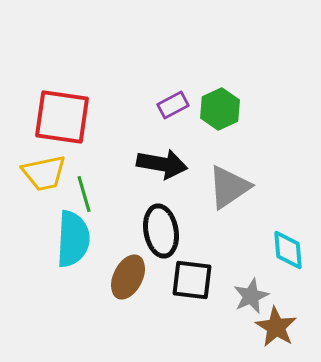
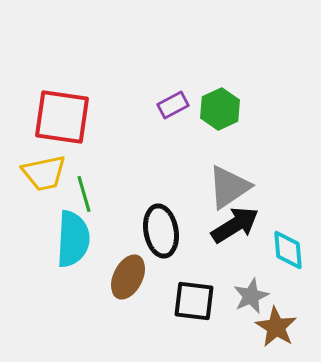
black arrow: moved 73 px right, 61 px down; rotated 42 degrees counterclockwise
black square: moved 2 px right, 21 px down
